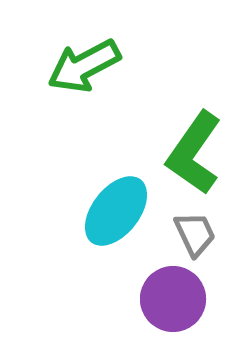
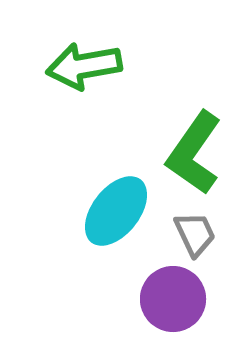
green arrow: rotated 18 degrees clockwise
